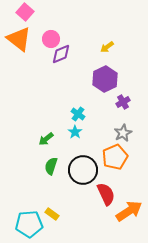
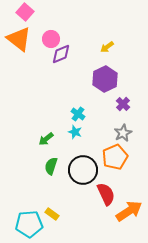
purple cross: moved 2 px down; rotated 16 degrees counterclockwise
cyan star: rotated 16 degrees counterclockwise
